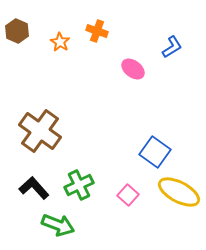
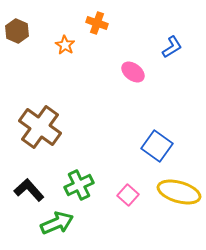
orange cross: moved 8 px up
orange star: moved 5 px right, 3 px down
pink ellipse: moved 3 px down
brown cross: moved 4 px up
blue square: moved 2 px right, 6 px up
black L-shape: moved 5 px left, 2 px down
yellow ellipse: rotated 12 degrees counterclockwise
green arrow: moved 1 px left, 2 px up; rotated 44 degrees counterclockwise
